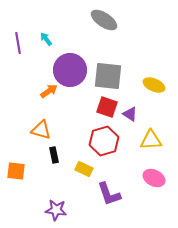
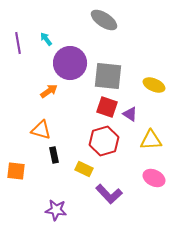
purple circle: moved 7 px up
purple L-shape: rotated 24 degrees counterclockwise
